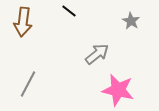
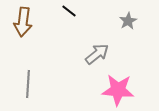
gray star: moved 3 px left; rotated 12 degrees clockwise
gray line: rotated 24 degrees counterclockwise
pink star: rotated 8 degrees counterclockwise
